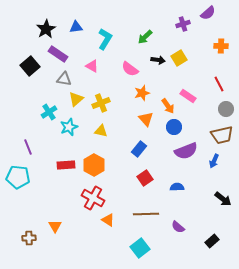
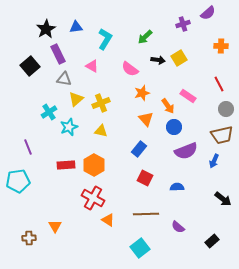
purple rectangle at (58, 54): rotated 30 degrees clockwise
cyan pentagon at (18, 177): moved 4 px down; rotated 15 degrees counterclockwise
red square at (145, 178): rotated 28 degrees counterclockwise
